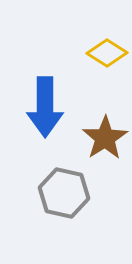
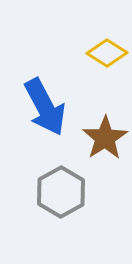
blue arrow: rotated 28 degrees counterclockwise
gray hexagon: moved 3 px left, 1 px up; rotated 18 degrees clockwise
